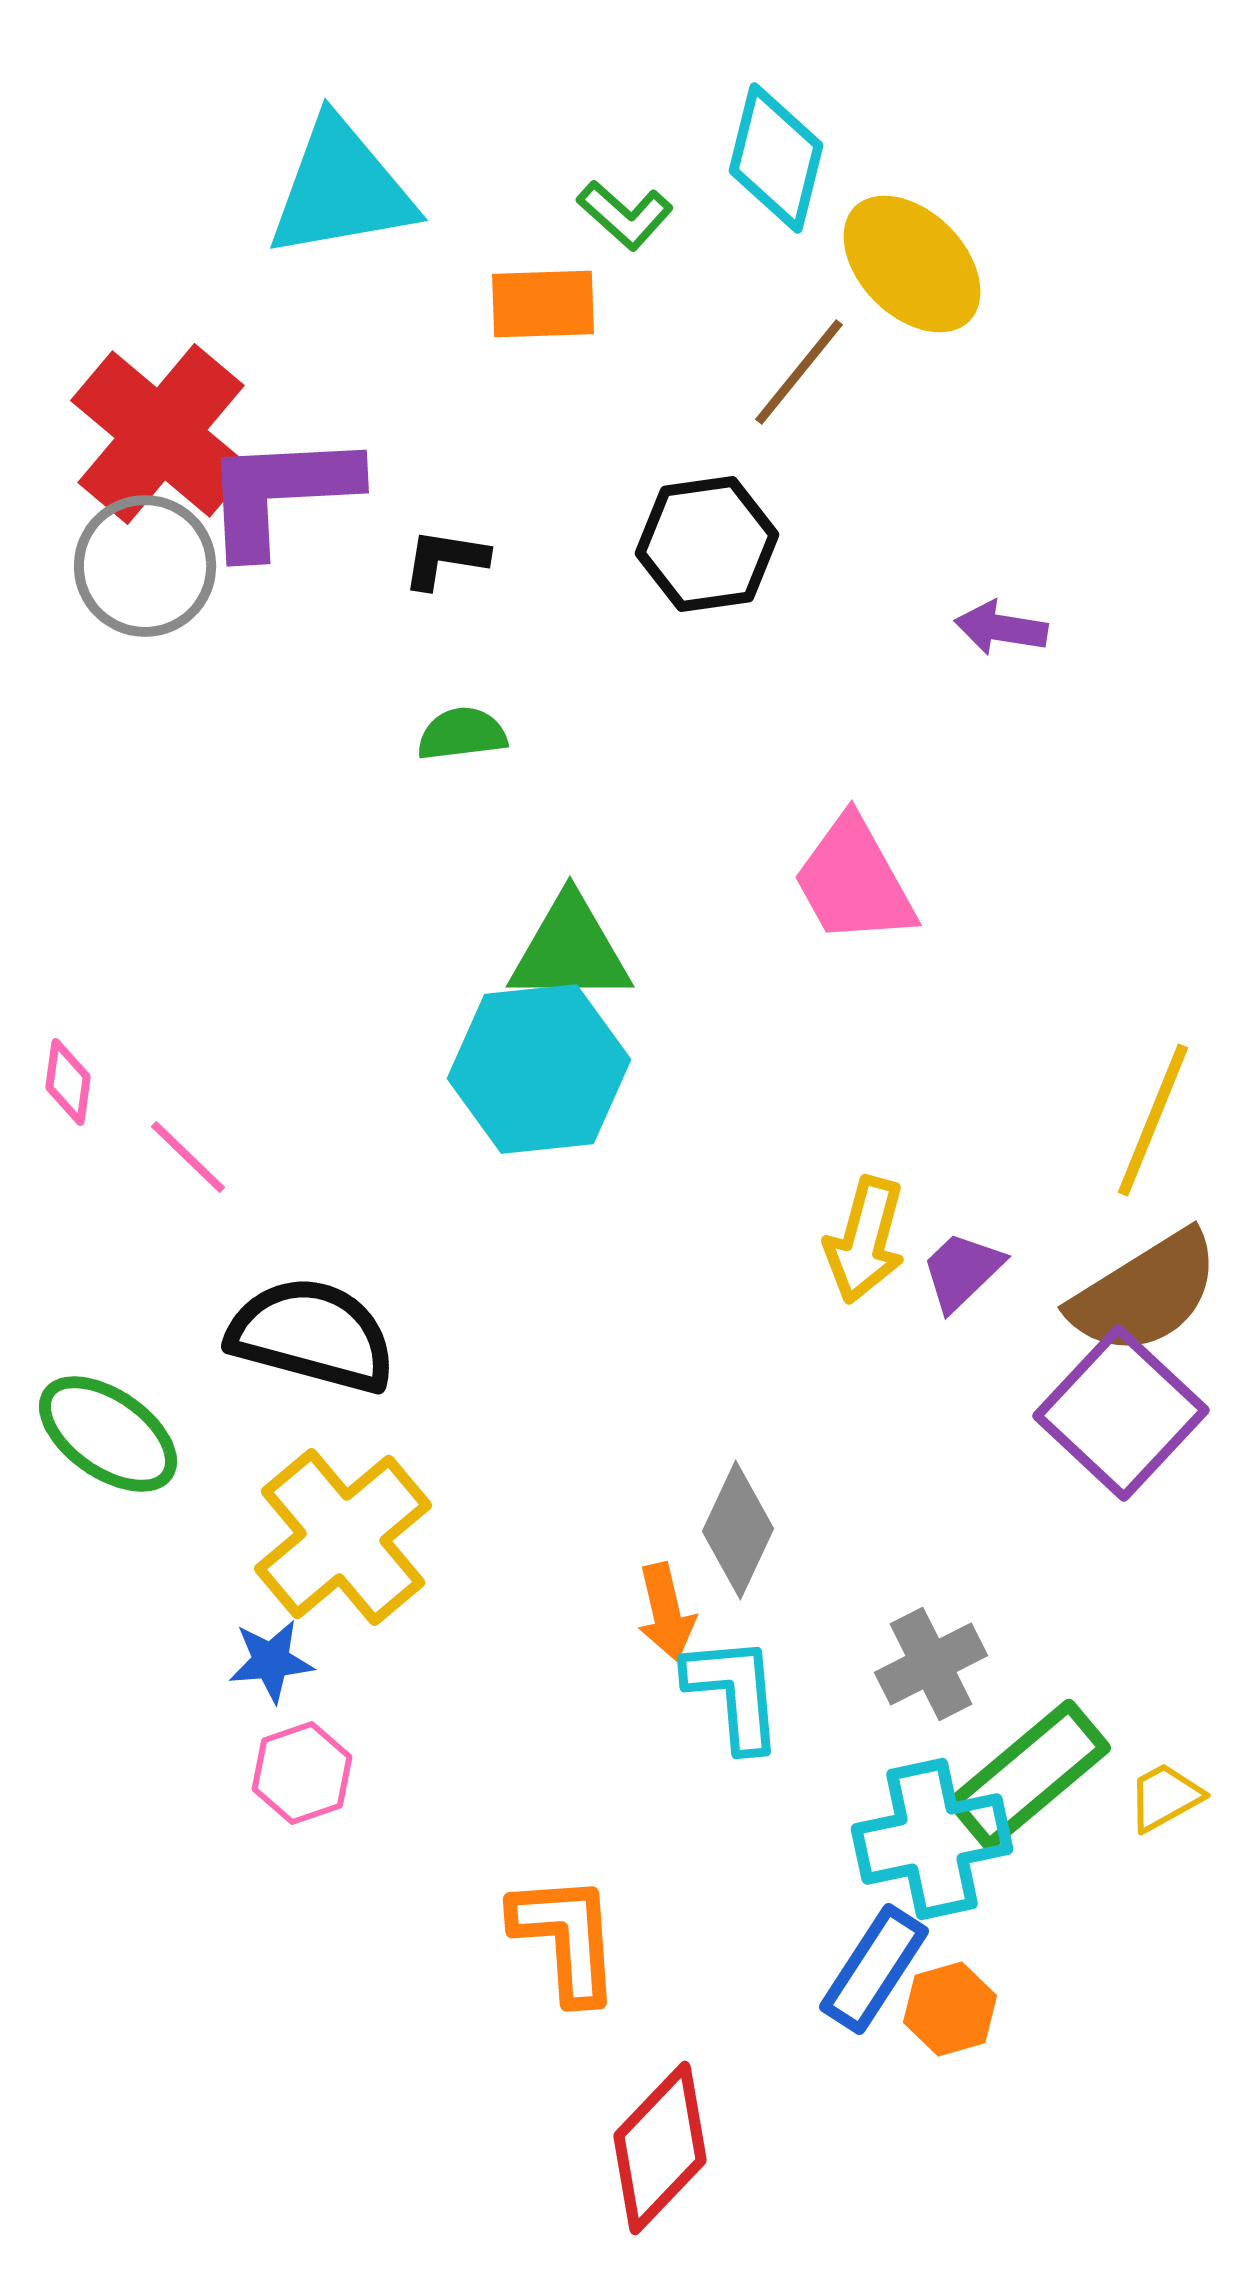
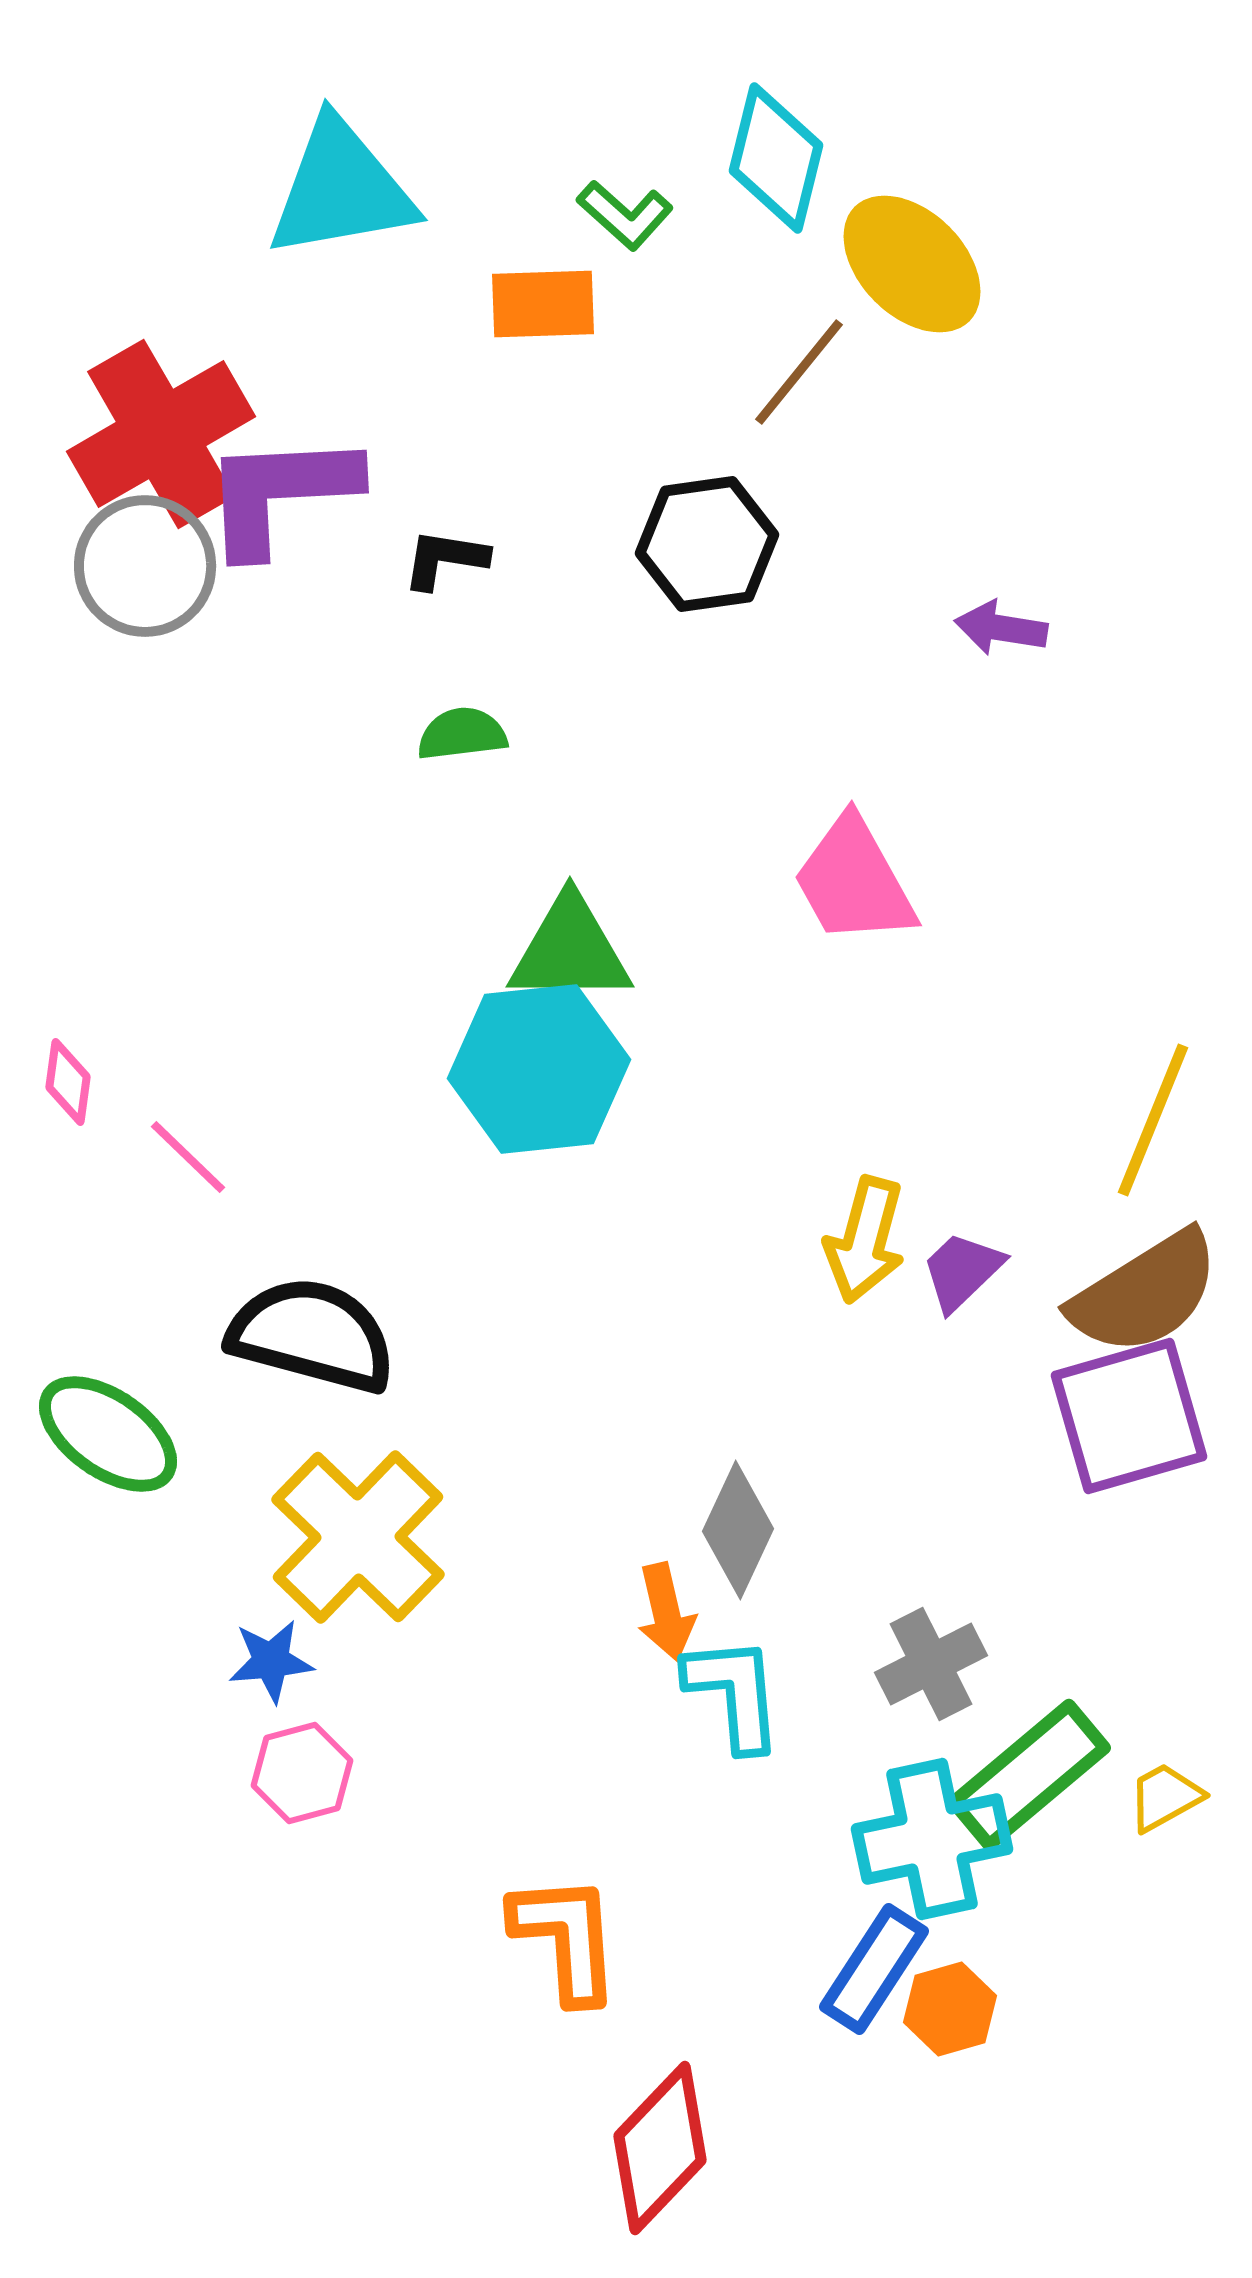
red cross: rotated 20 degrees clockwise
purple square: moved 8 px right, 3 px down; rotated 31 degrees clockwise
yellow cross: moved 15 px right; rotated 6 degrees counterclockwise
pink hexagon: rotated 4 degrees clockwise
